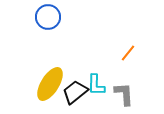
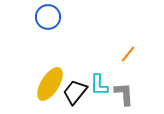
orange line: moved 1 px down
cyan L-shape: moved 3 px right
black trapezoid: rotated 12 degrees counterclockwise
